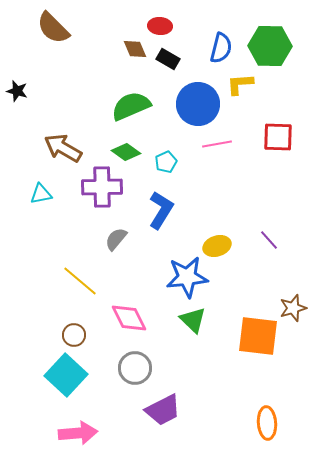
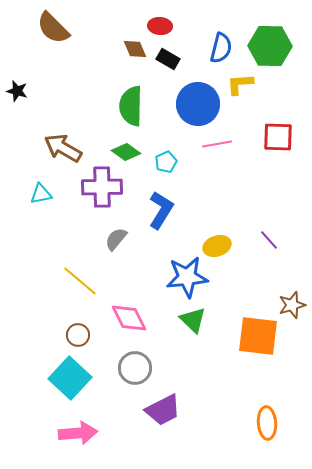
green semicircle: rotated 66 degrees counterclockwise
brown star: moved 1 px left, 3 px up
brown circle: moved 4 px right
cyan square: moved 4 px right, 3 px down
